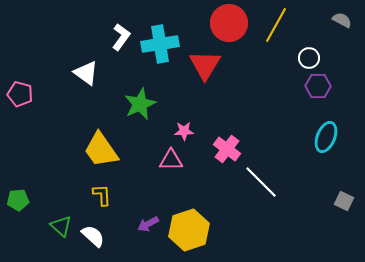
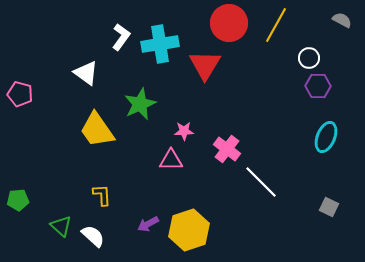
yellow trapezoid: moved 4 px left, 20 px up
gray square: moved 15 px left, 6 px down
